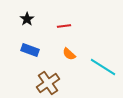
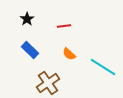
blue rectangle: rotated 24 degrees clockwise
